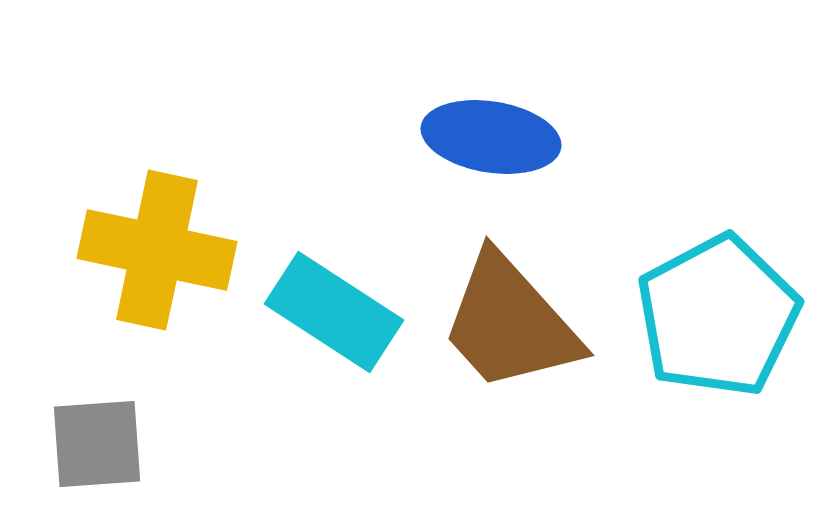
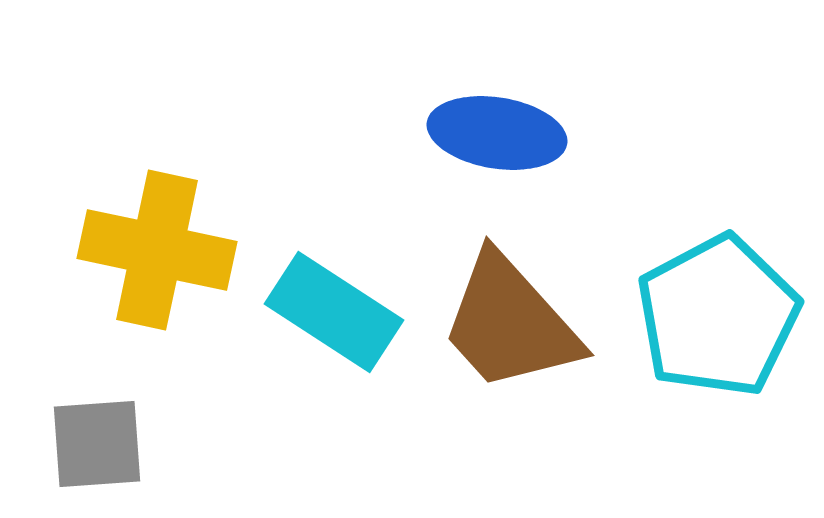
blue ellipse: moved 6 px right, 4 px up
